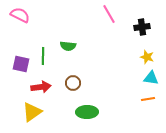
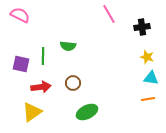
green ellipse: rotated 25 degrees counterclockwise
